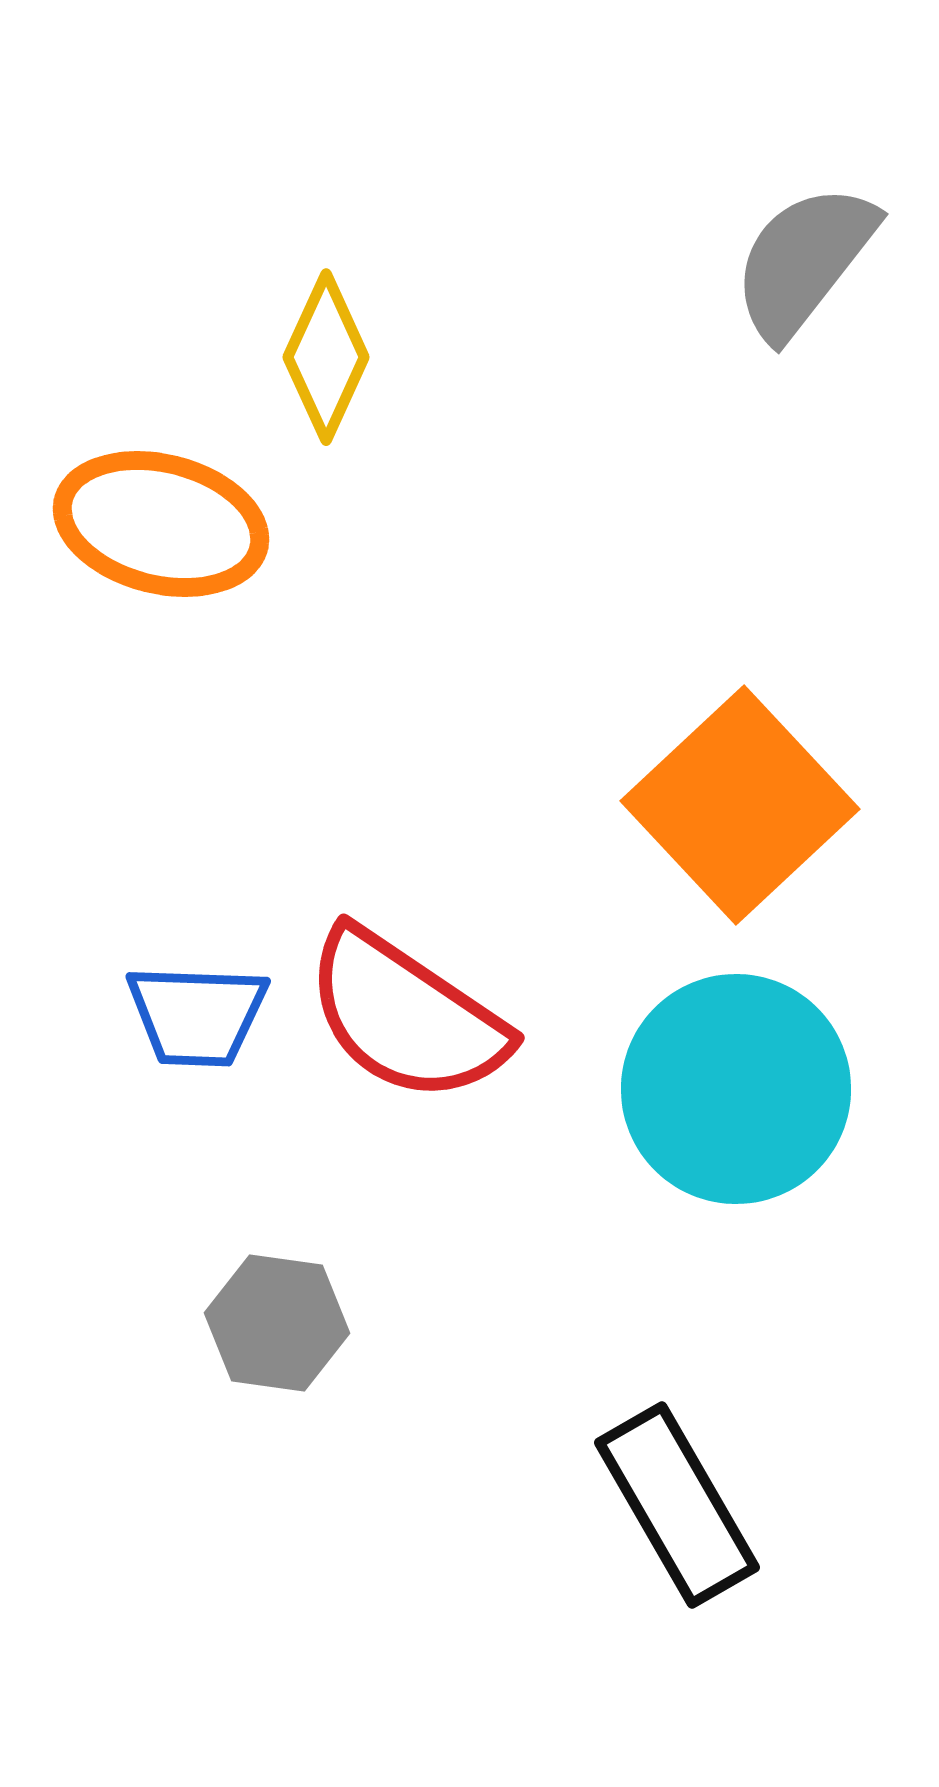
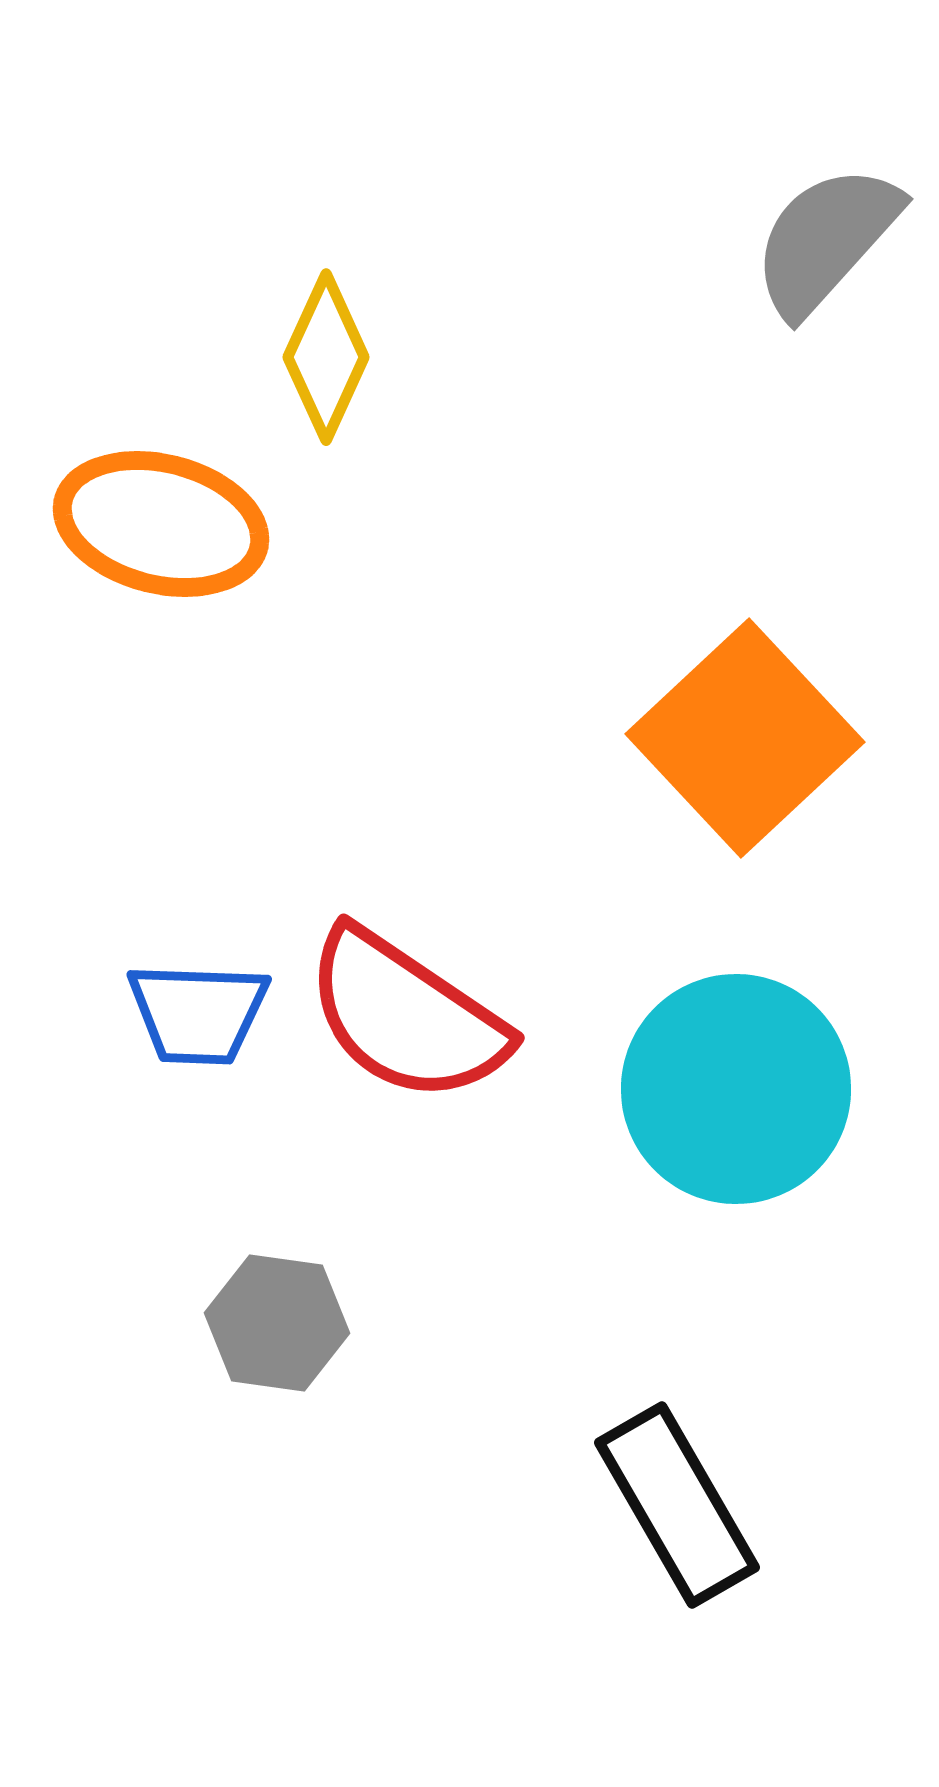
gray semicircle: moved 22 px right, 21 px up; rotated 4 degrees clockwise
orange square: moved 5 px right, 67 px up
blue trapezoid: moved 1 px right, 2 px up
